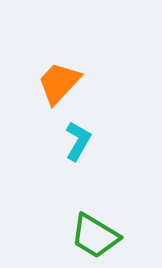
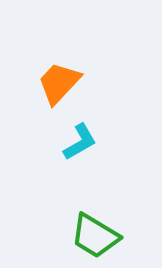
cyan L-shape: moved 2 px right, 1 px down; rotated 30 degrees clockwise
